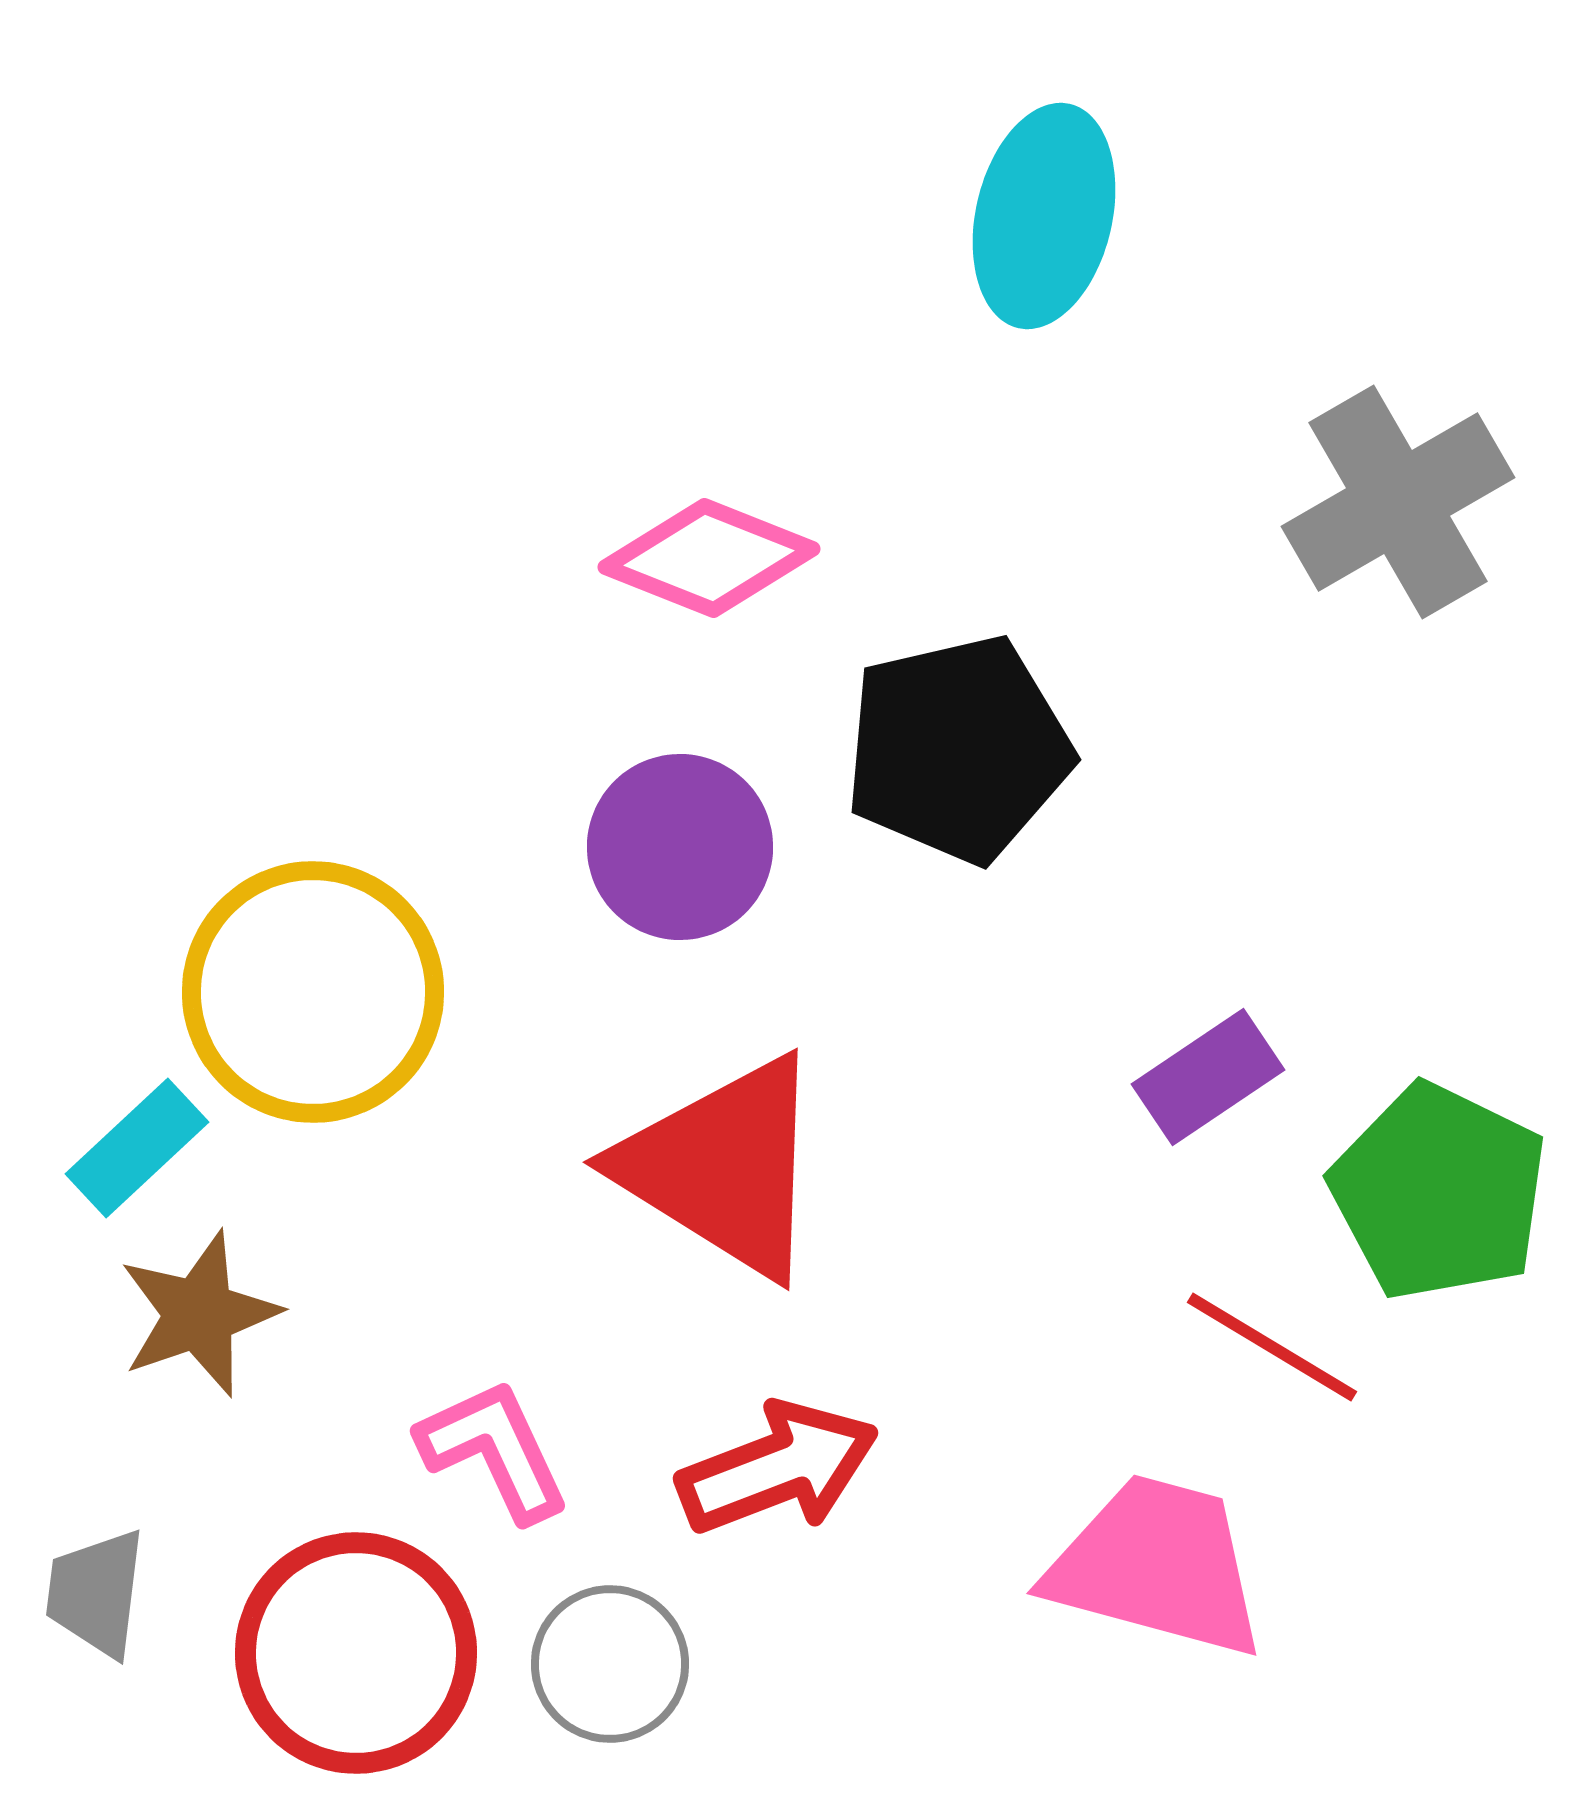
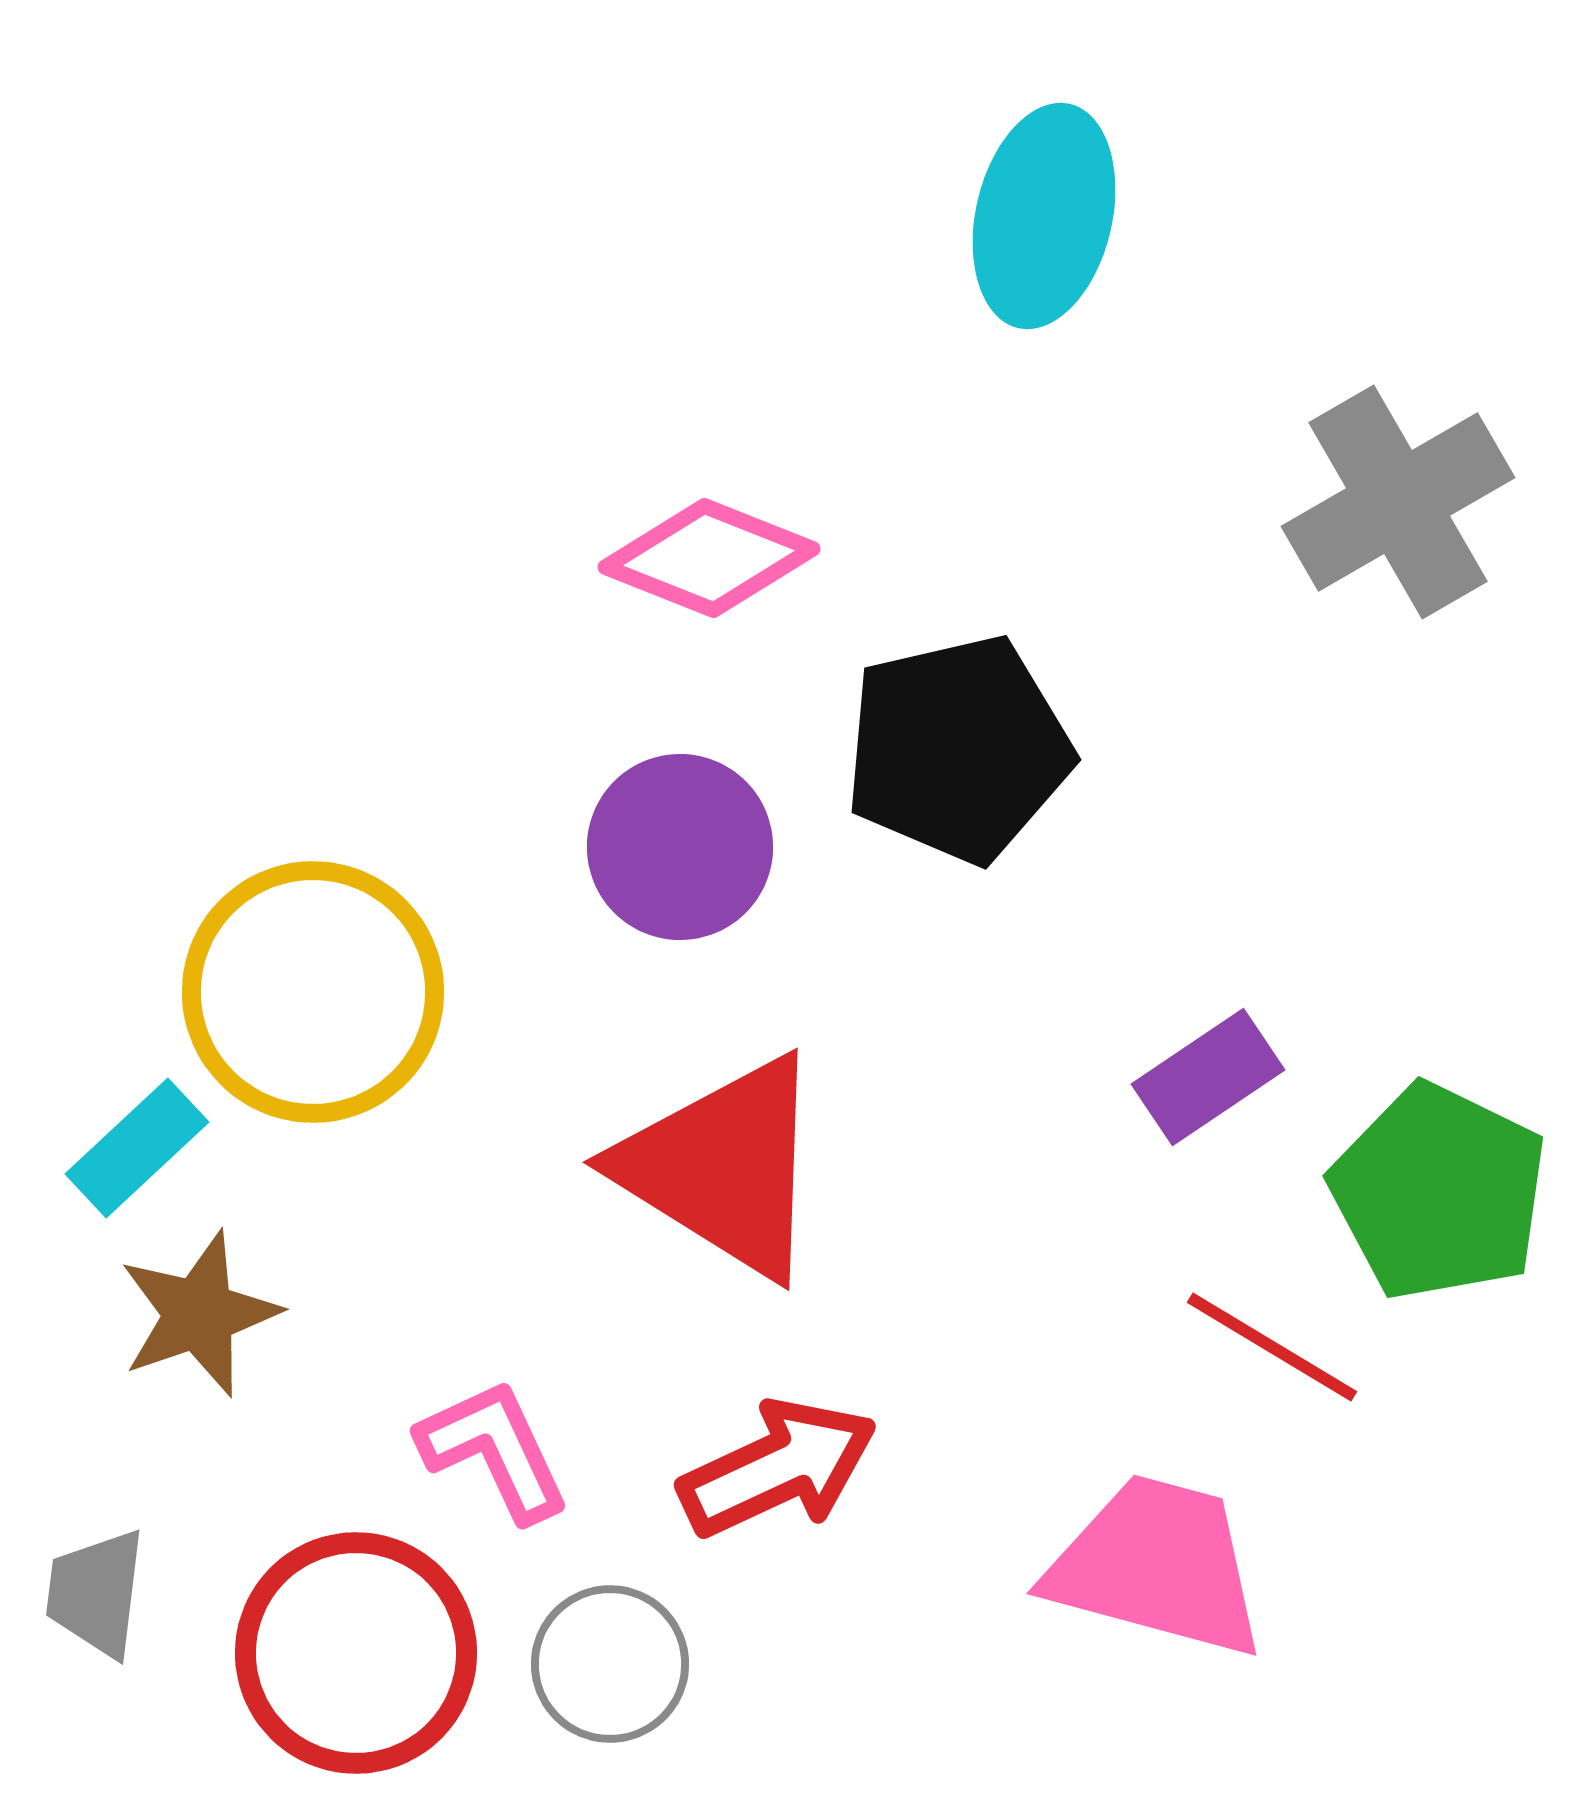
red arrow: rotated 4 degrees counterclockwise
